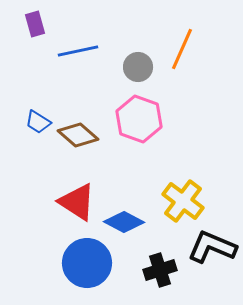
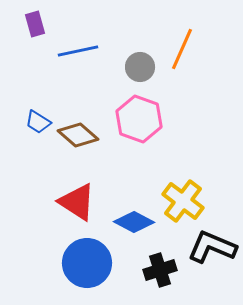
gray circle: moved 2 px right
blue diamond: moved 10 px right
